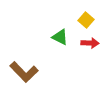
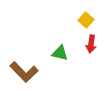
green triangle: moved 16 px down; rotated 12 degrees counterclockwise
red arrow: moved 1 px right, 1 px down; rotated 96 degrees clockwise
